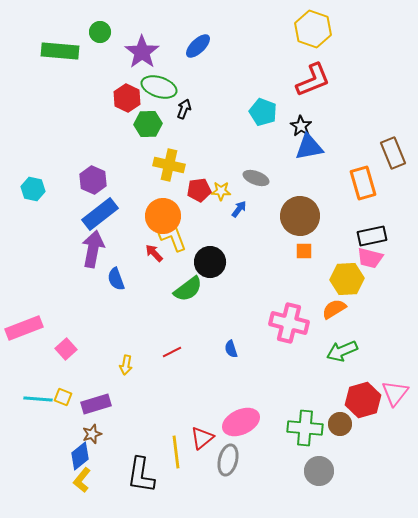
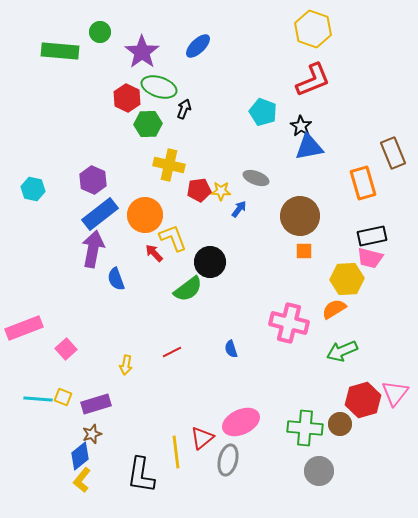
orange circle at (163, 216): moved 18 px left, 1 px up
